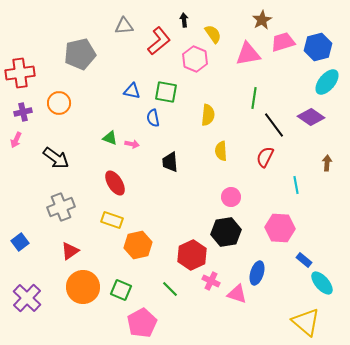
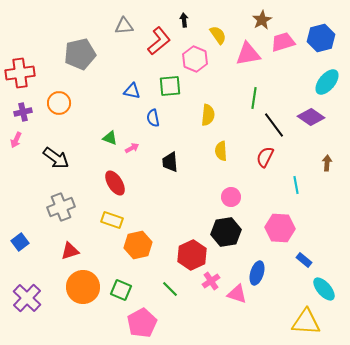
yellow semicircle at (213, 34): moved 5 px right, 1 px down
blue hexagon at (318, 47): moved 3 px right, 9 px up
green square at (166, 92): moved 4 px right, 6 px up; rotated 15 degrees counterclockwise
pink arrow at (132, 144): moved 4 px down; rotated 40 degrees counterclockwise
red triangle at (70, 251): rotated 18 degrees clockwise
pink cross at (211, 281): rotated 30 degrees clockwise
cyan ellipse at (322, 283): moved 2 px right, 6 px down
yellow triangle at (306, 322): rotated 36 degrees counterclockwise
